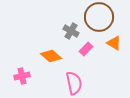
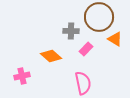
gray cross: rotated 28 degrees counterclockwise
orange triangle: moved 1 px right, 4 px up
pink semicircle: moved 9 px right
